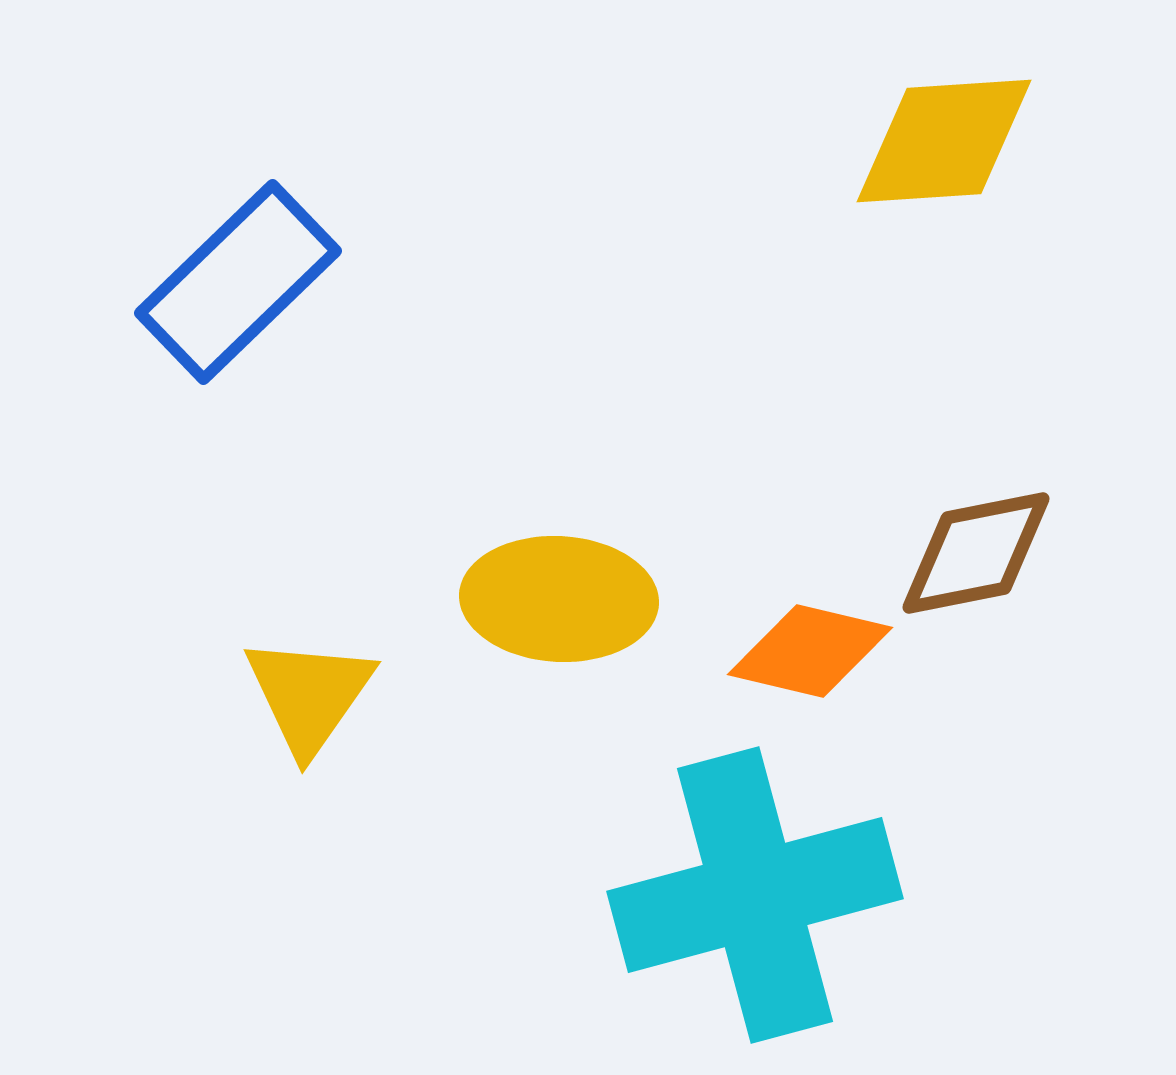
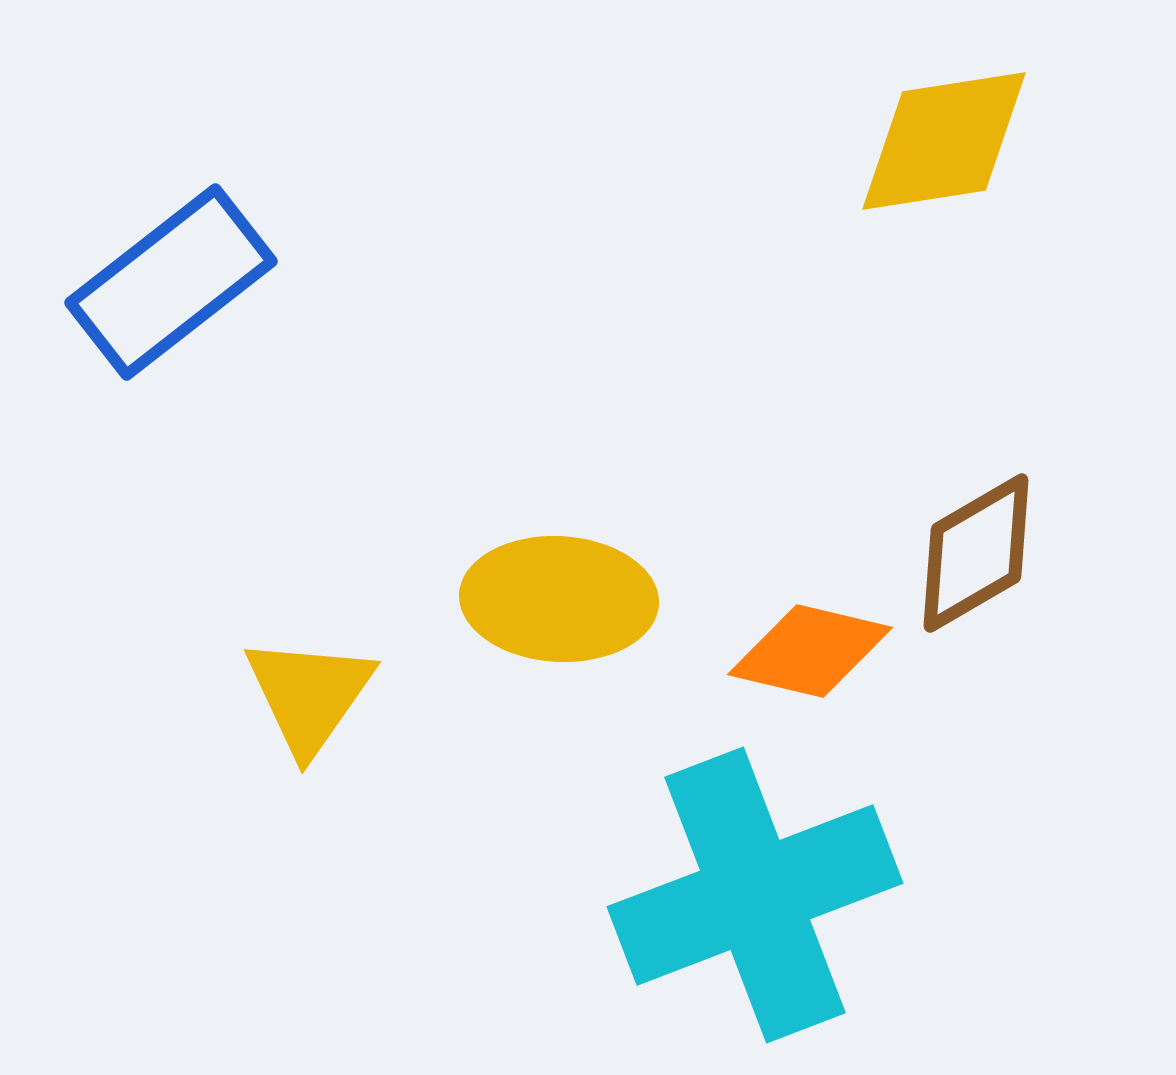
yellow diamond: rotated 5 degrees counterclockwise
blue rectangle: moved 67 px left; rotated 6 degrees clockwise
brown diamond: rotated 19 degrees counterclockwise
cyan cross: rotated 6 degrees counterclockwise
